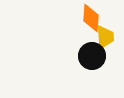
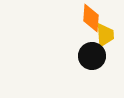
yellow trapezoid: moved 2 px up
